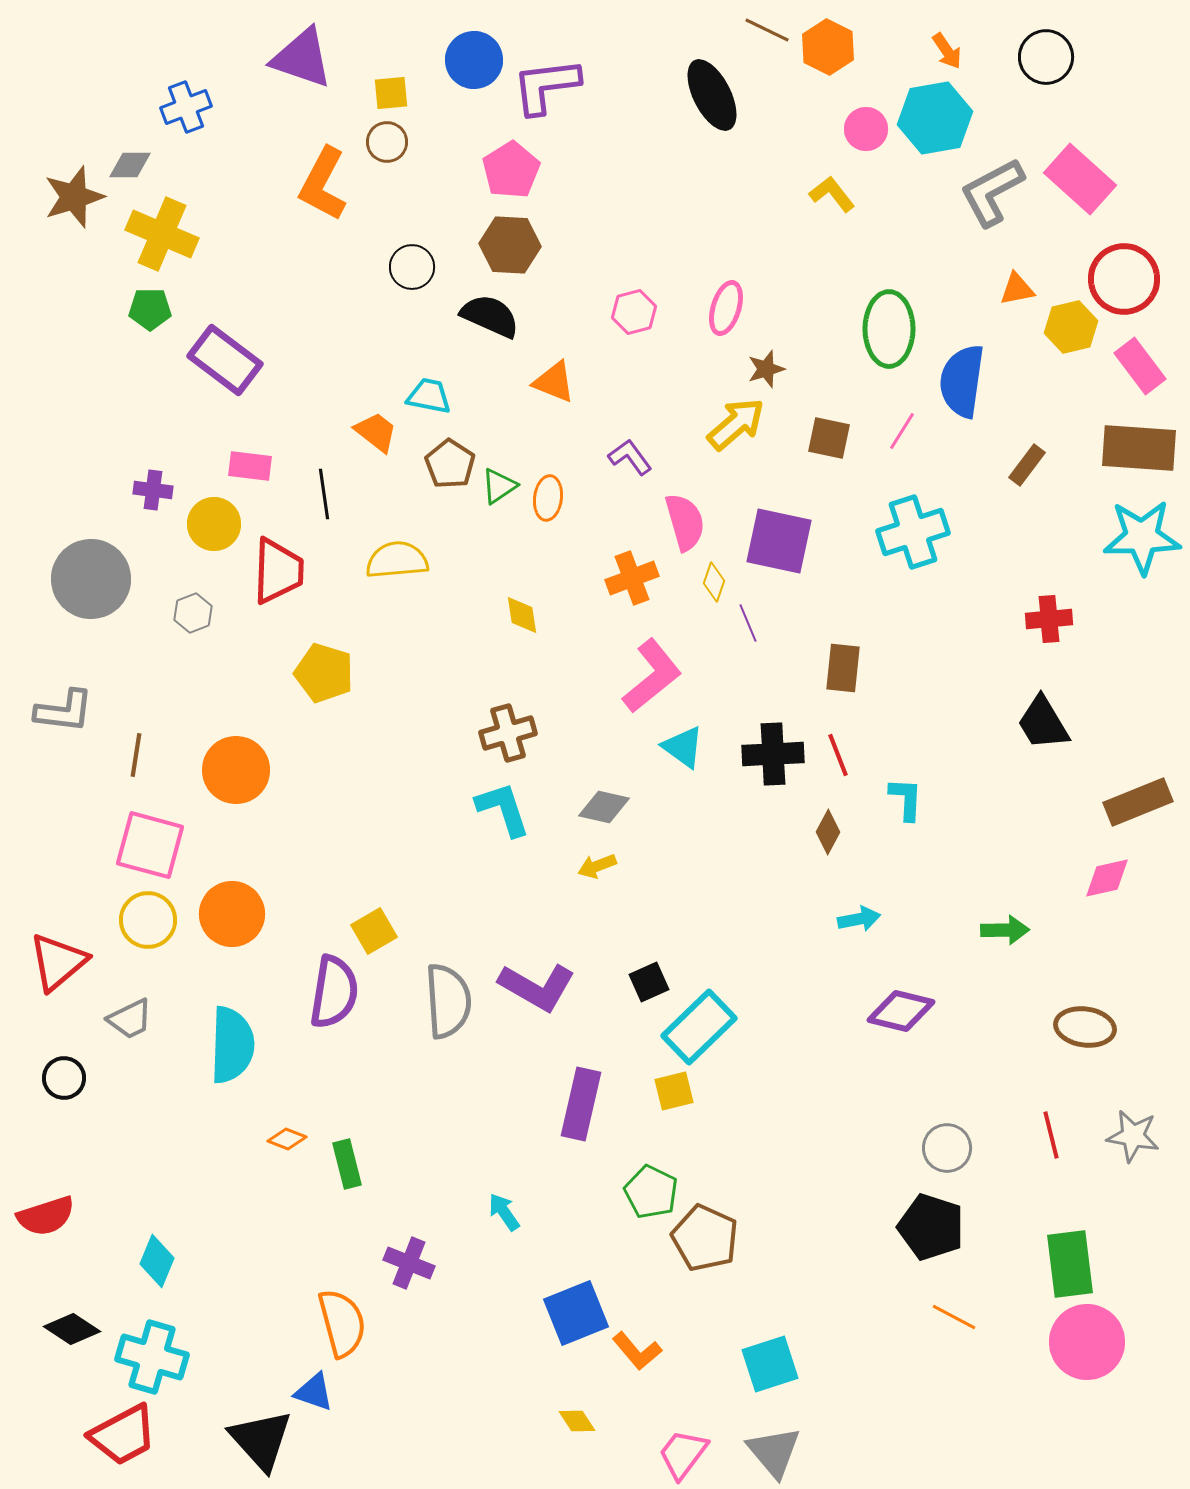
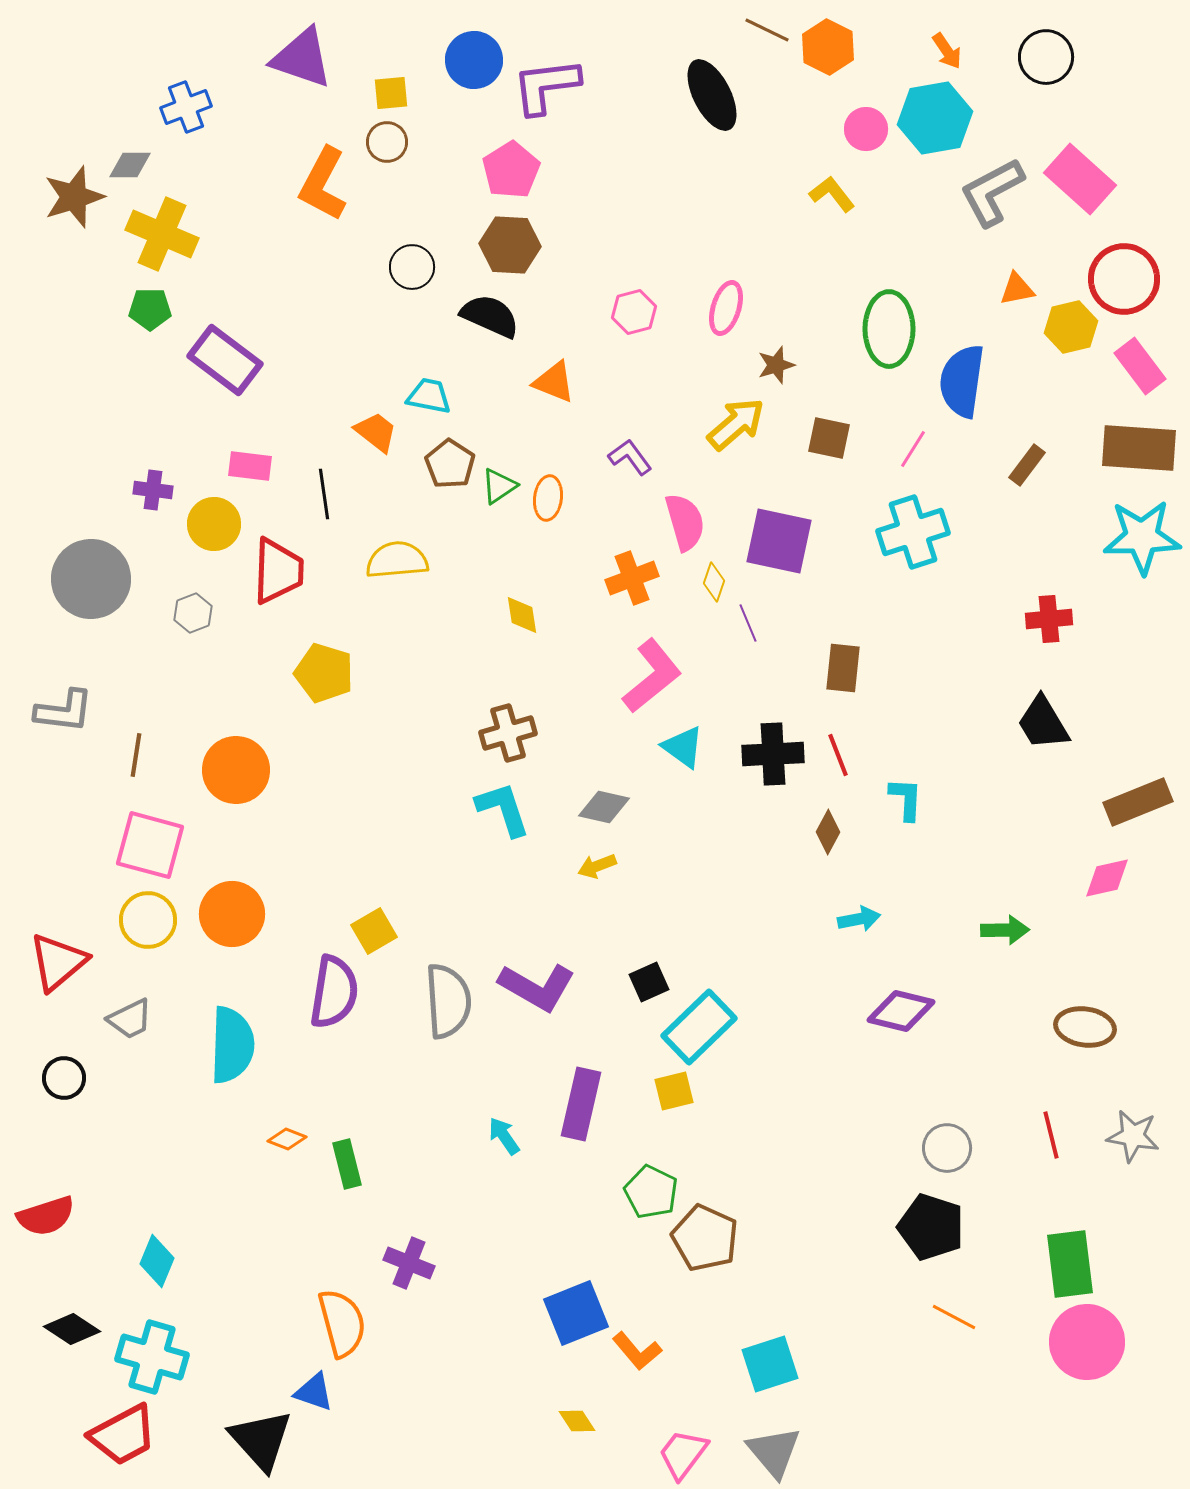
brown star at (766, 369): moved 10 px right, 4 px up
pink line at (902, 431): moved 11 px right, 18 px down
cyan arrow at (504, 1212): moved 76 px up
